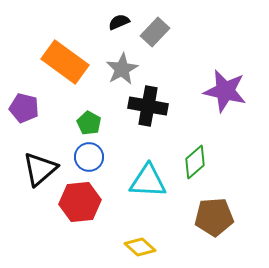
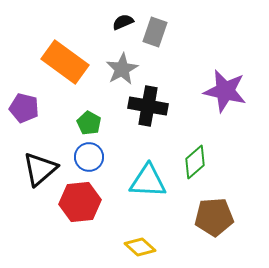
black semicircle: moved 4 px right
gray rectangle: rotated 24 degrees counterclockwise
